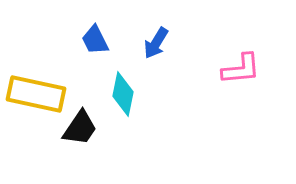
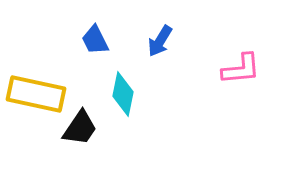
blue arrow: moved 4 px right, 2 px up
